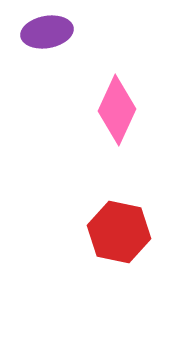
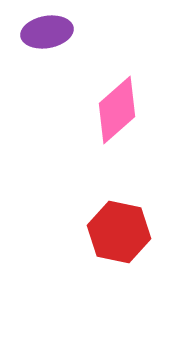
pink diamond: rotated 24 degrees clockwise
